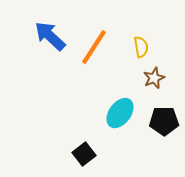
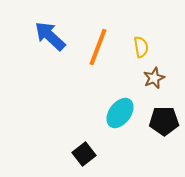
orange line: moved 4 px right; rotated 12 degrees counterclockwise
